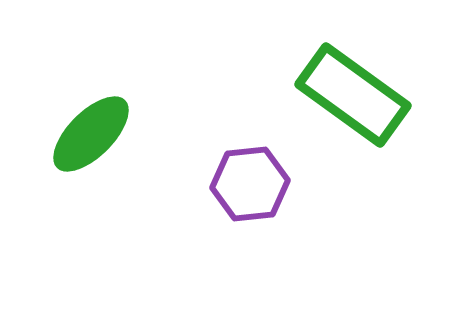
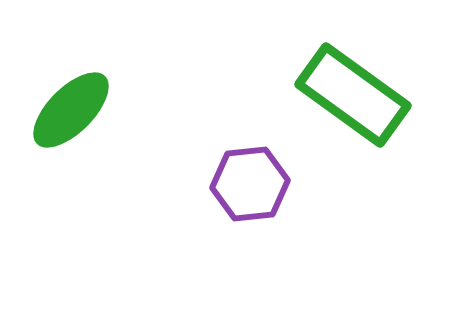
green ellipse: moved 20 px left, 24 px up
